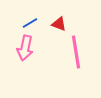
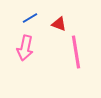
blue line: moved 5 px up
